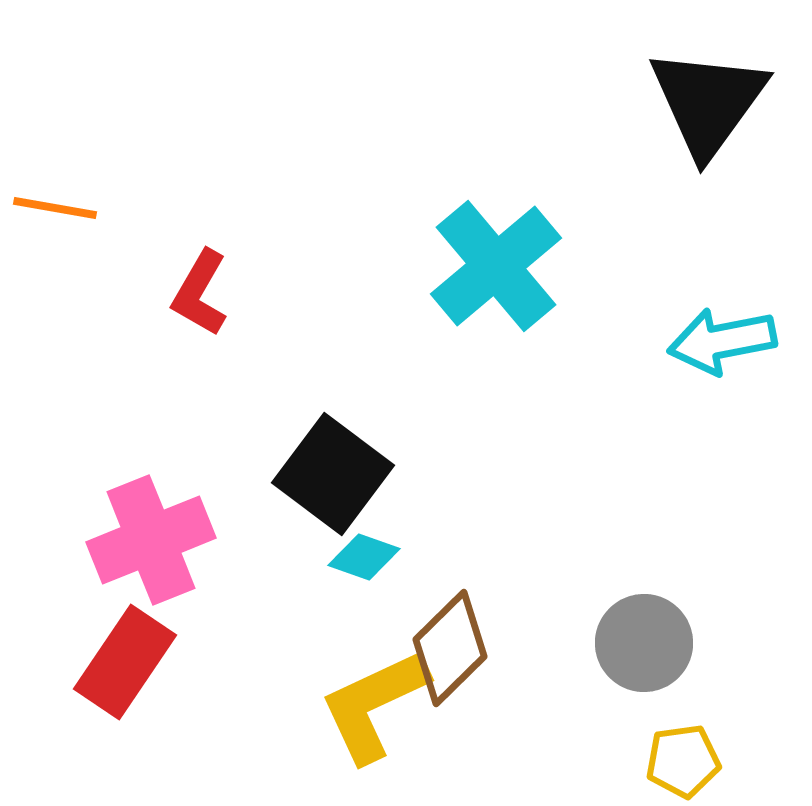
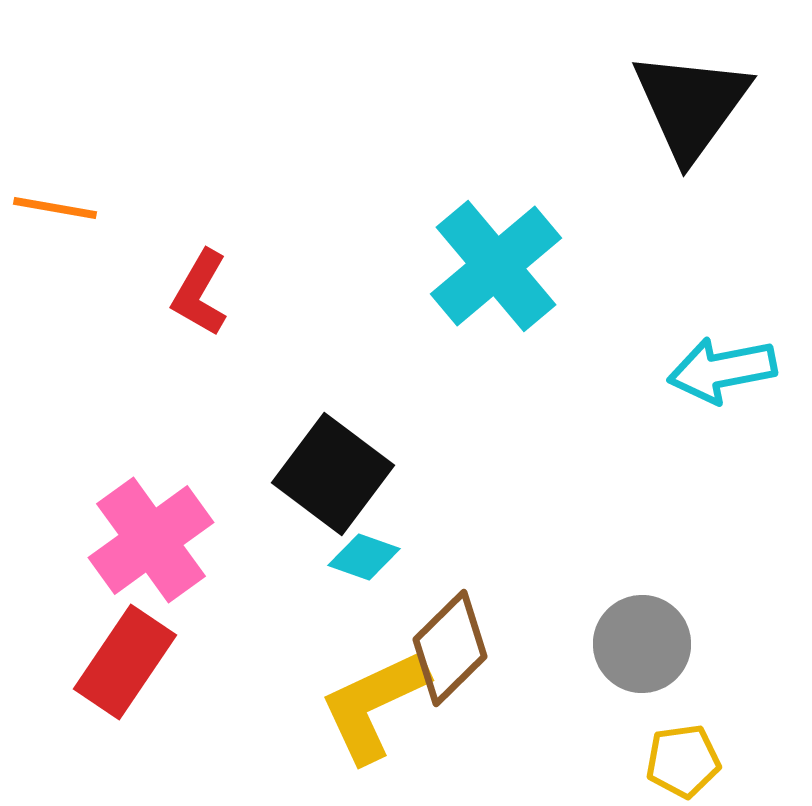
black triangle: moved 17 px left, 3 px down
cyan arrow: moved 29 px down
pink cross: rotated 14 degrees counterclockwise
gray circle: moved 2 px left, 1 px down
